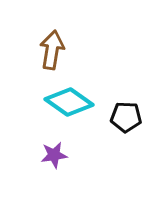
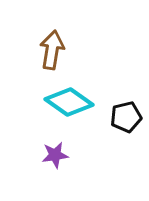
black pentagon: rotated 16 degrees counterclockwise
purple star: moved 1 px right
